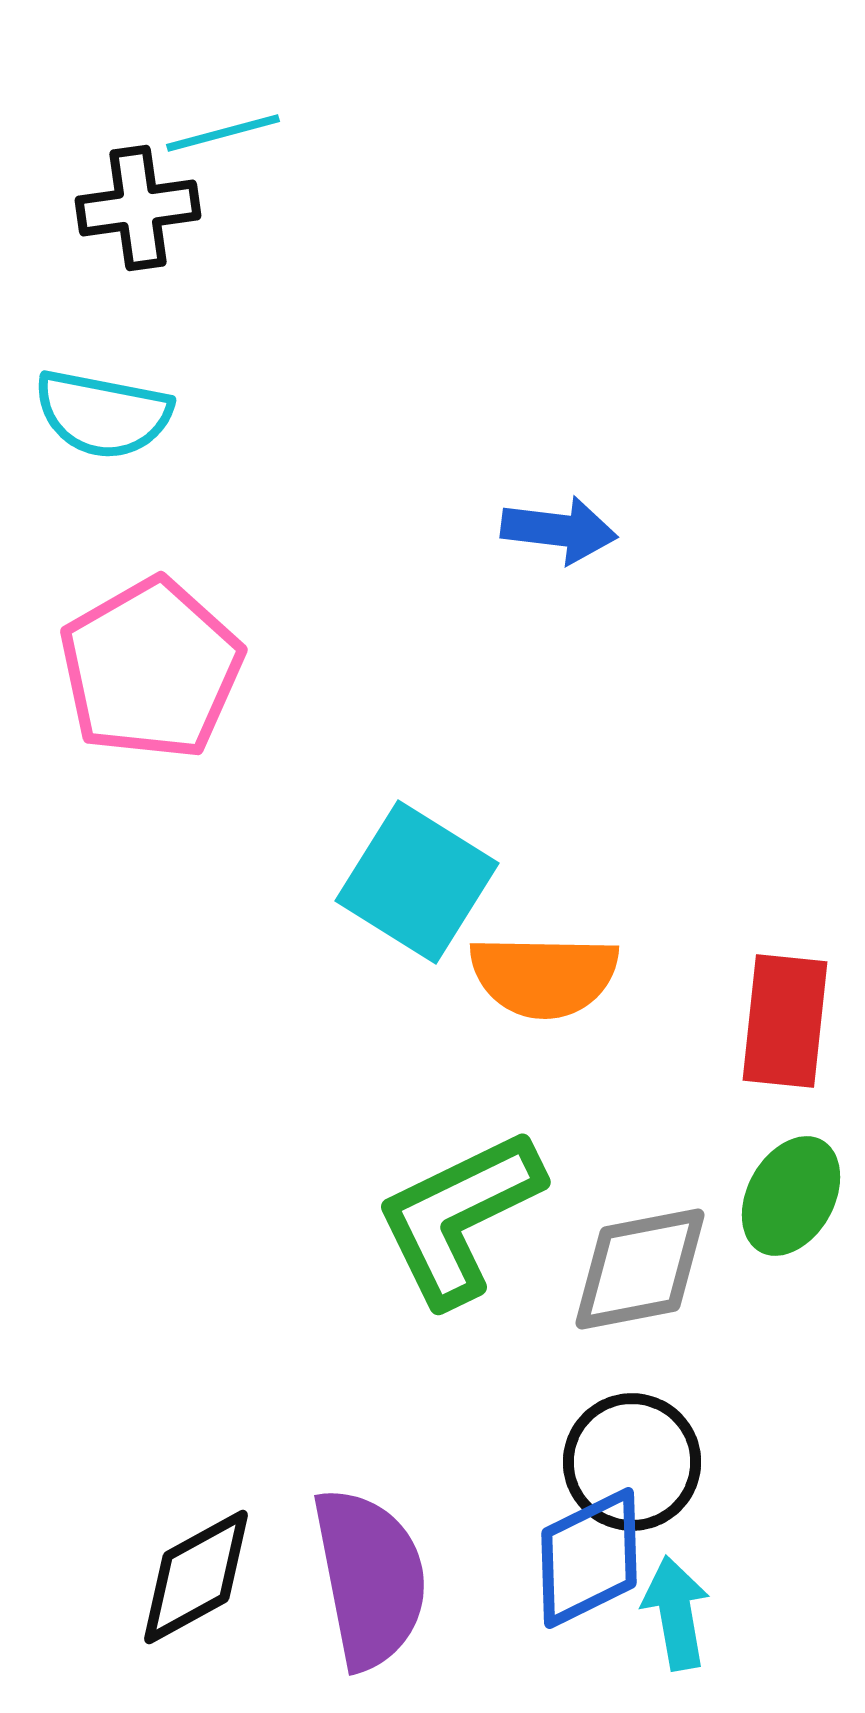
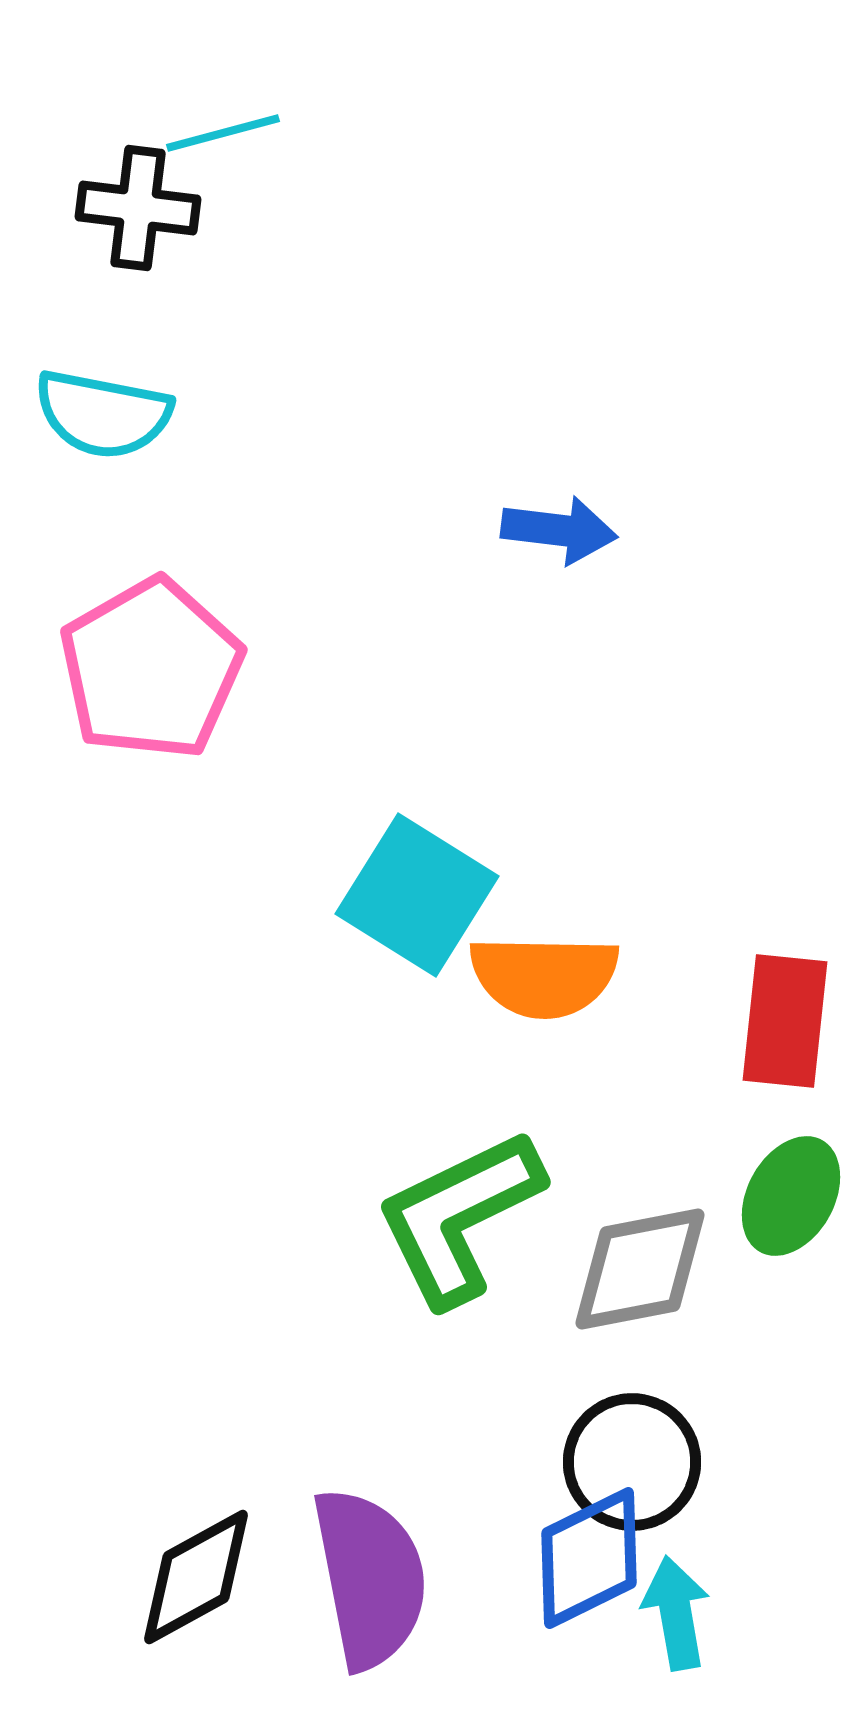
black cross: rotated 15 degrees clockwise
cyan square: moved 13 px down
